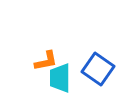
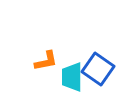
cyan trapezoid: moved 12 px right, 1 px up
